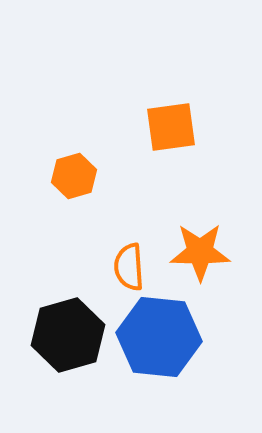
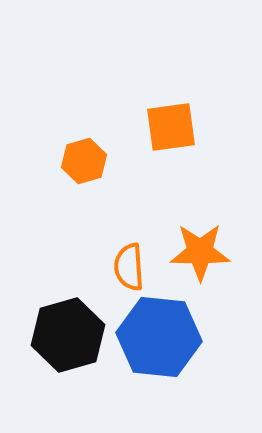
orange hexagon: moved 10 px right, 15 px up
